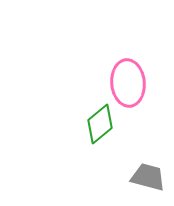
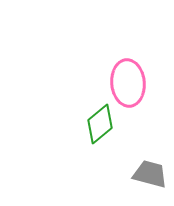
gray trapezoid: moved 2 px right, 3 px up
